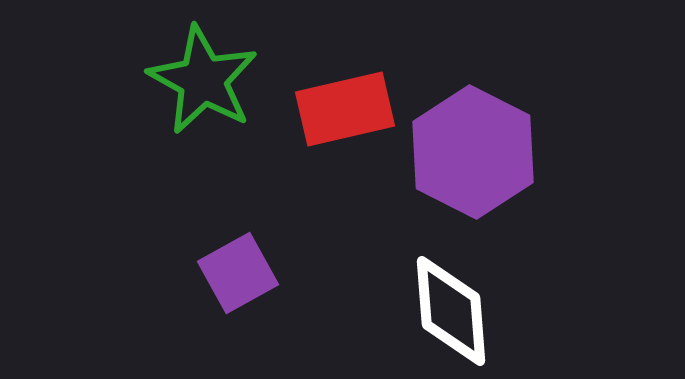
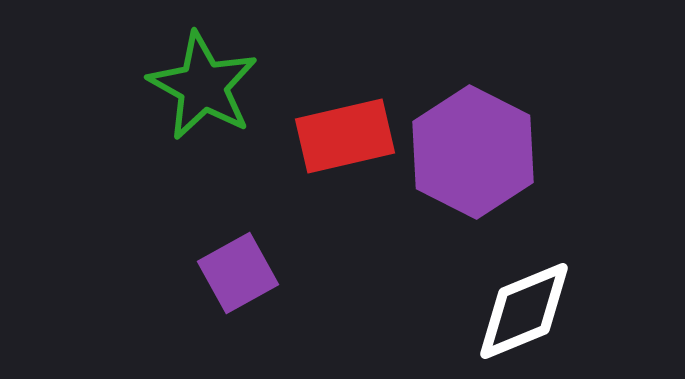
green star: moved 6 px down
red rectangle: moved 27 px down
white diamond: moved 73 px right; rotated 72 degrees clockwise
